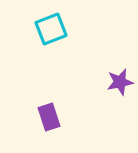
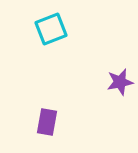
purple rectangle: moved 2 px left, 5 px down; rotated 28 degrees clockwise
